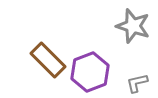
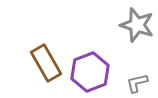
gray star: moved 4 px right, 1 px up
brown rectangle: moved 2 px left, 3 px down; rotated 15 degrees clockwise
